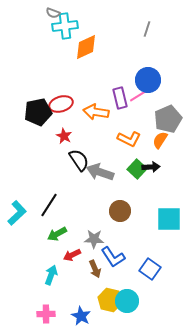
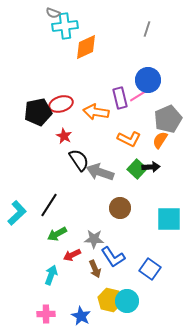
brown circle: moved 3 px up
